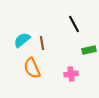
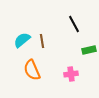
brown line: moved 2 px up
orange semicircle: moved 2 px down
